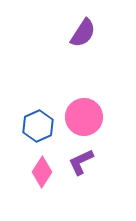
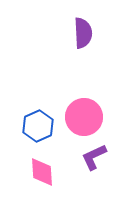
purple semicircle: rotated 36 degrees counterclockwise
purple L-shape: moved 13 px right, 5 px up
pink diamond: rotated 36 degrees counterclockwise
